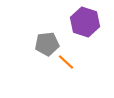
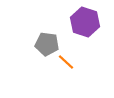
gray pentagon: rotated 15 degrees clockwise
